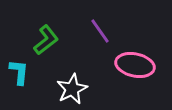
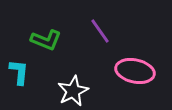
green L-shape: rotated 60 degrees clockwise
pink ellipse: moved 6 px down
white star: moved 1 px right, 2 px down
